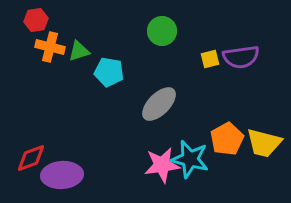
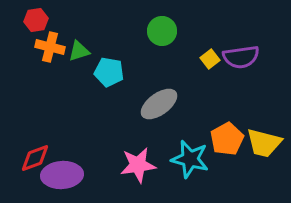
yellow square: rotated 24 degrees counterclockwise
gray ellipse: rotated 9 degrees clockwise
red diamond: moved 4 px right
pink star: moved 24 px left
